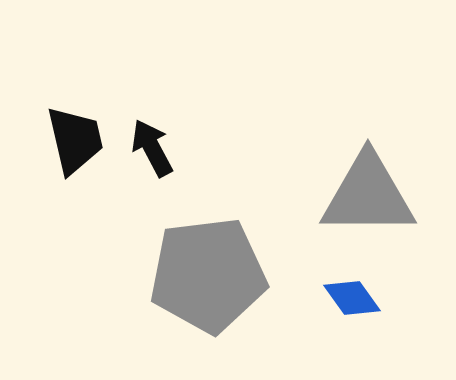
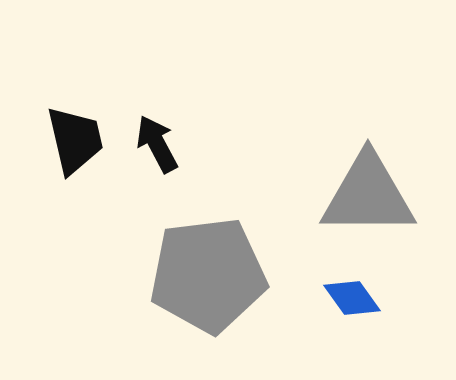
black arrow: moved 5 px right, 4 px up
